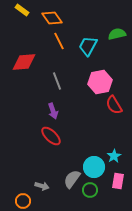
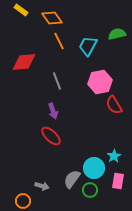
yellow rectangle: moved 1 px left
cyan circle: moved 1 px down
